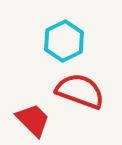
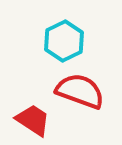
red trapezoid: rotated 12 degrees counterclockwise
